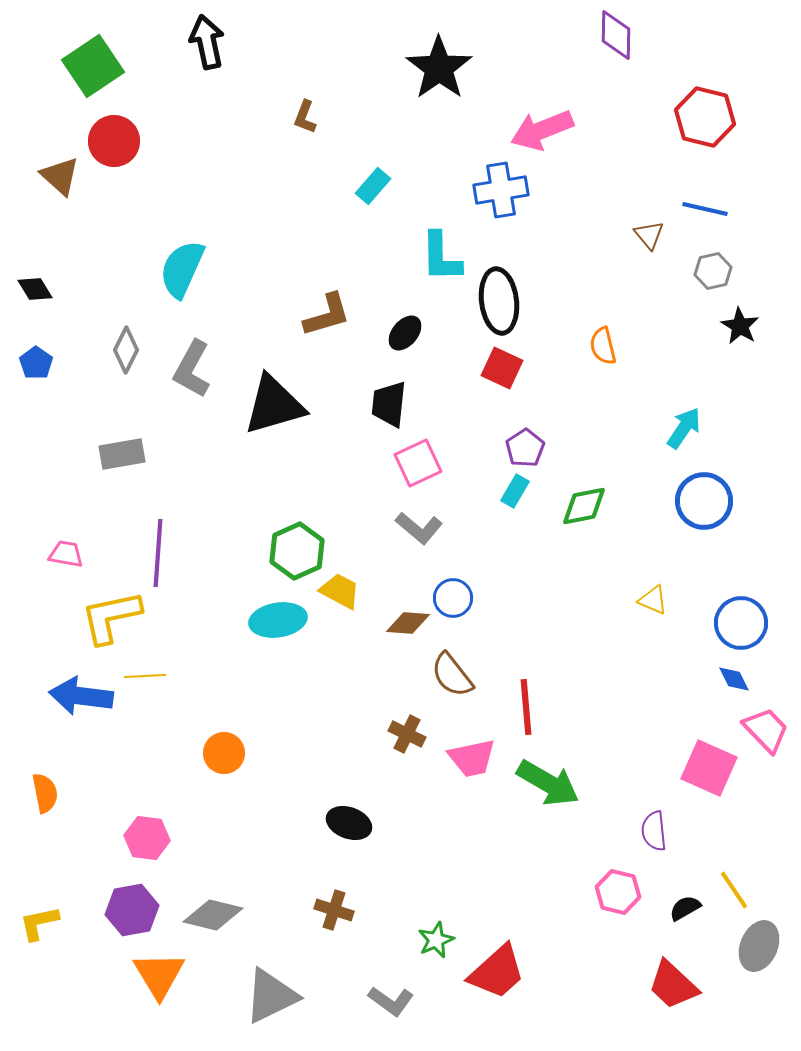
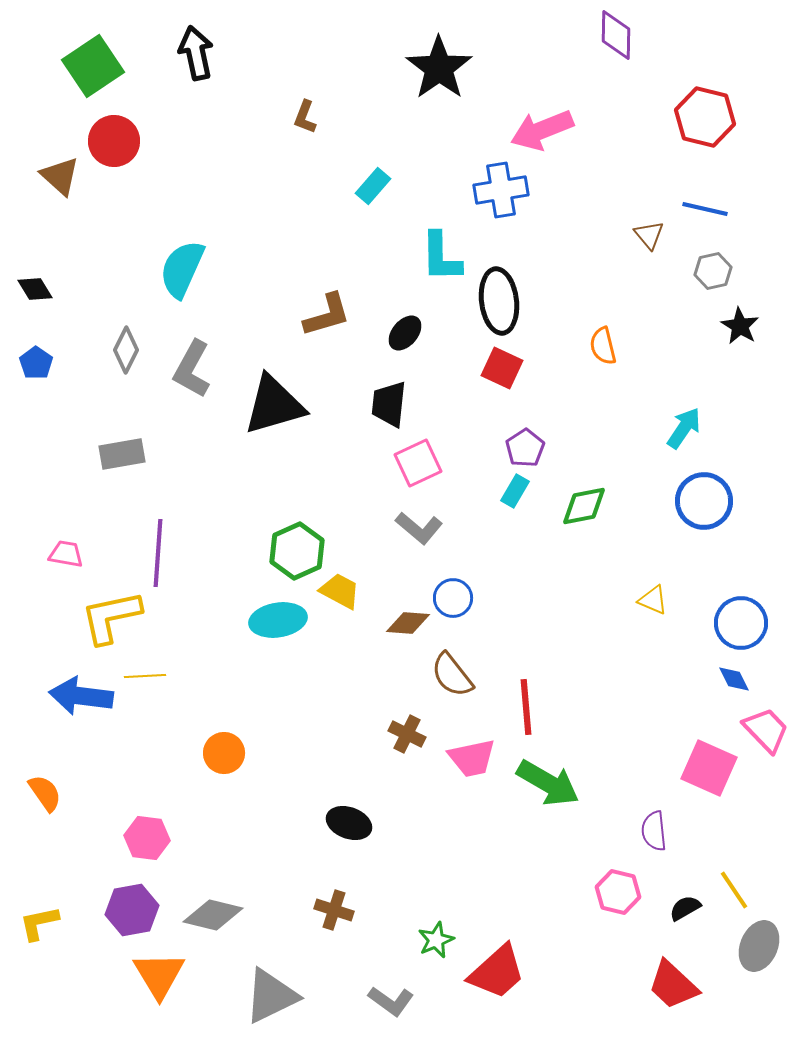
black arrow at (207, 42): moved 11 px left, 11 px down
orange semicircle at (45, 793): rotated 24 degrees counterclockwise
